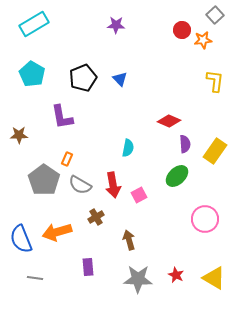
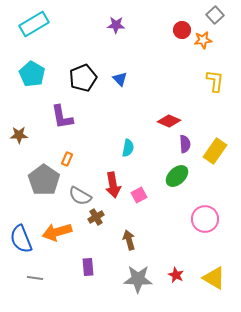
gray semicircle: moved 11 px down
